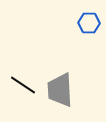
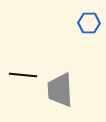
black line: moved 10 px up; rotated 28 degrees counterclockwise
